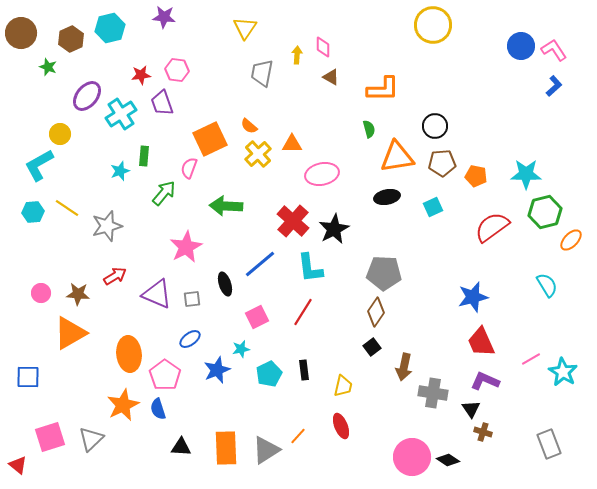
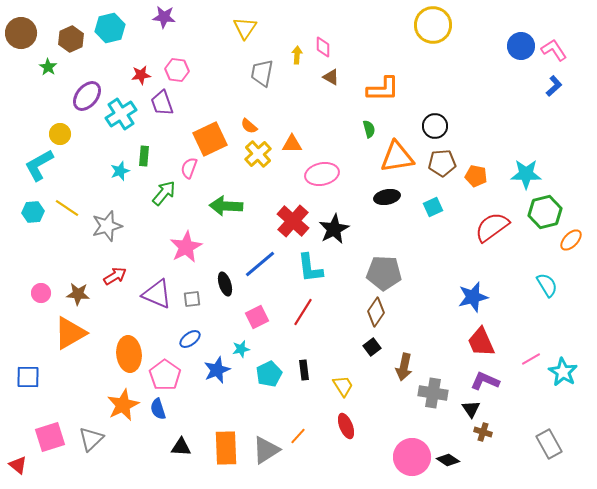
green star at (48, 67): rotated 12 degrees clockwise
yellow trapezoid at (343, 386): rotated 45 degrees counterclockwise
red ellipse at (341, 426): moved 5 px right
gray rectangle at (549, 444): rotated 8 degrees counterclockwise
